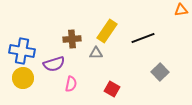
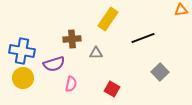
yellow rectangle: moved 1 px right, 12 px up
